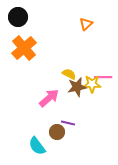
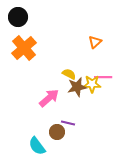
orange triangle: moved 9 px right, 18 px down
